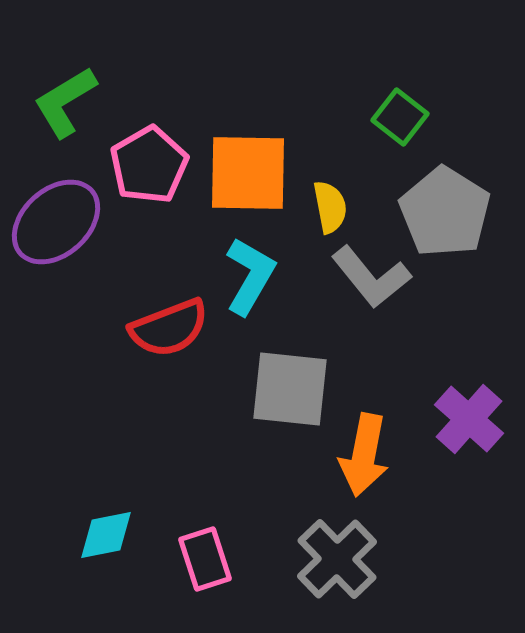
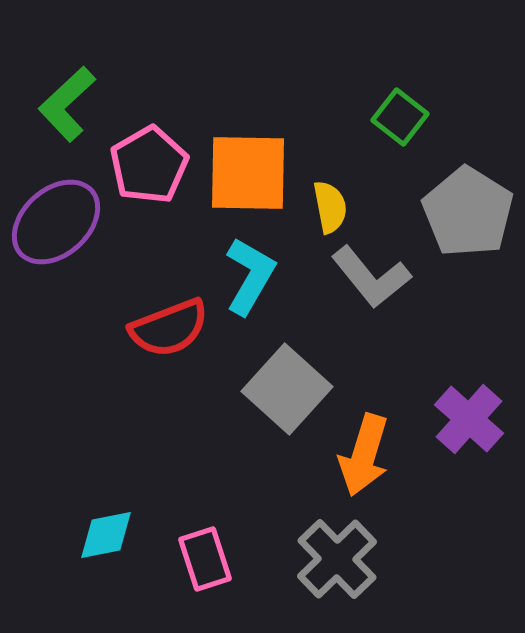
green L-shape: moved 2 px right, 2 px down; rotated 12 degrees counterclockwise
gray pentagon: moved 23 px right
gray square: moved 3 px left; rotated 36 degrees clockwise
orange arrow: rotated 6 degrees clockwise
